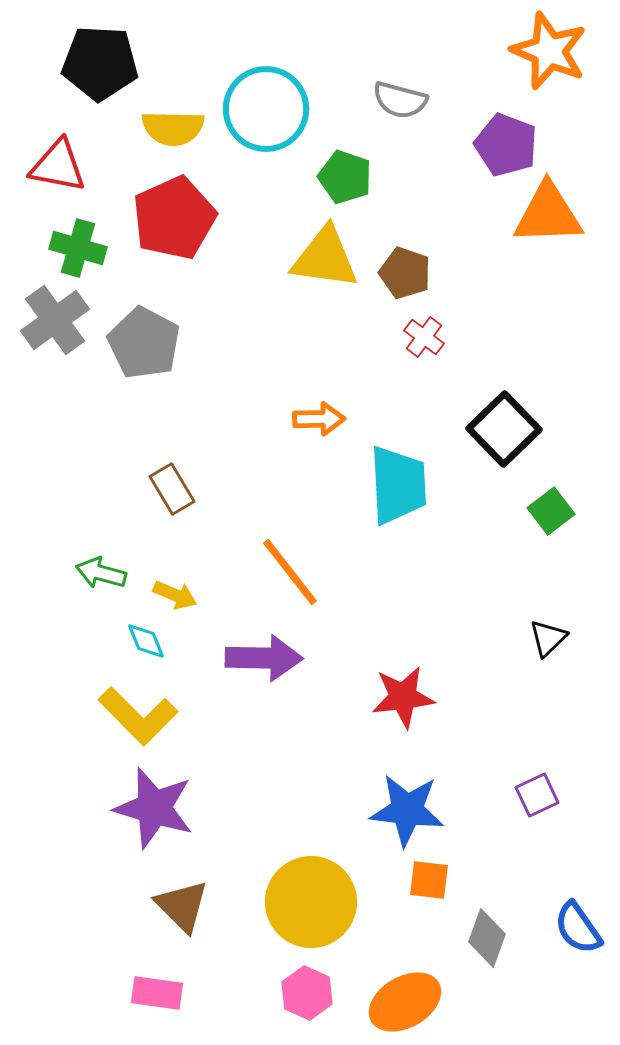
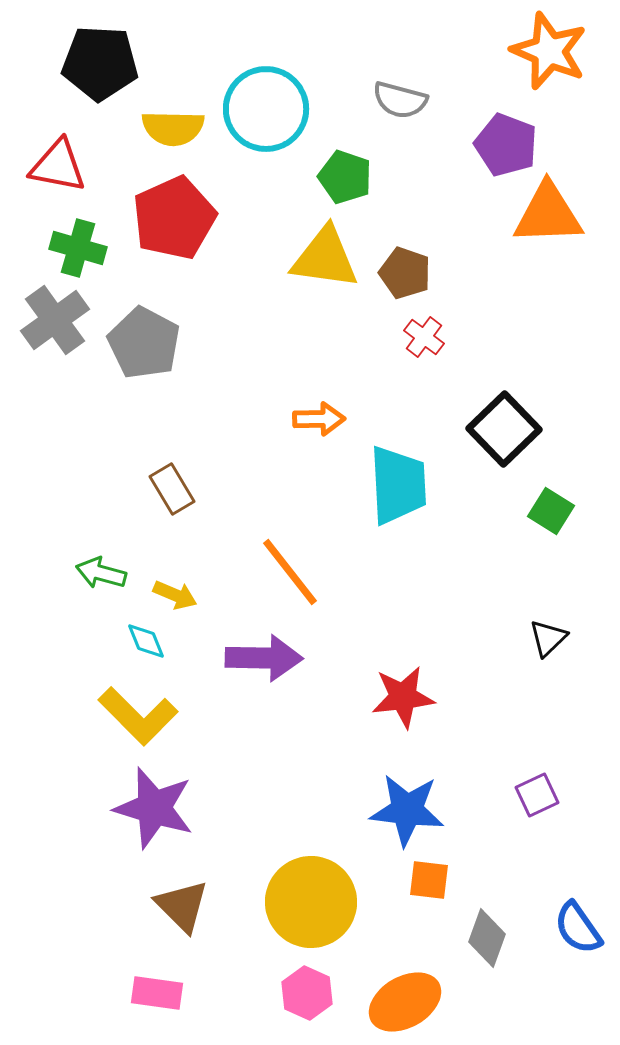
green square: rotated 21 degrees counterclockwise
